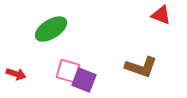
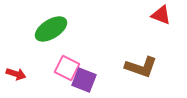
pink square: moved 1 px left, 3 px up; rotated 10 degrees clockwise
